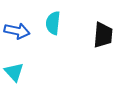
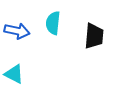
black trapezoid: moved 9 px left, 1 px down
cyan triangle: moved 2 px down; rotated 20 degrees counterclockwise
